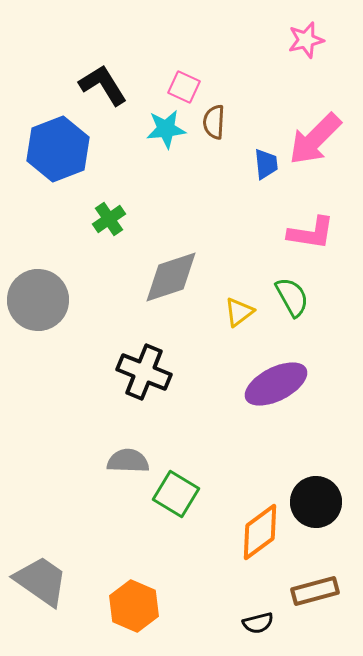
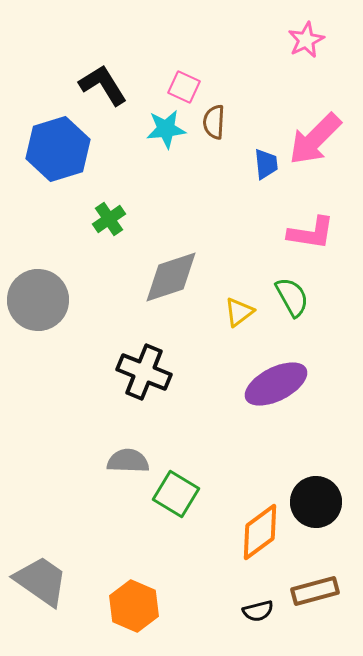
pink star: rotated 12 degrees counterclockwise
blue hexagon: rotated 4 degrees clockwise
black semicircle: moved 12 px up
